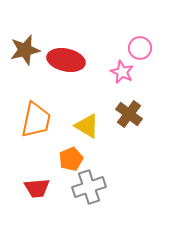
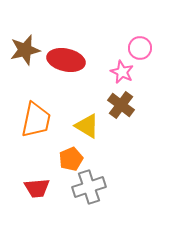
brown cross: moved 8 px left, 9 px up
